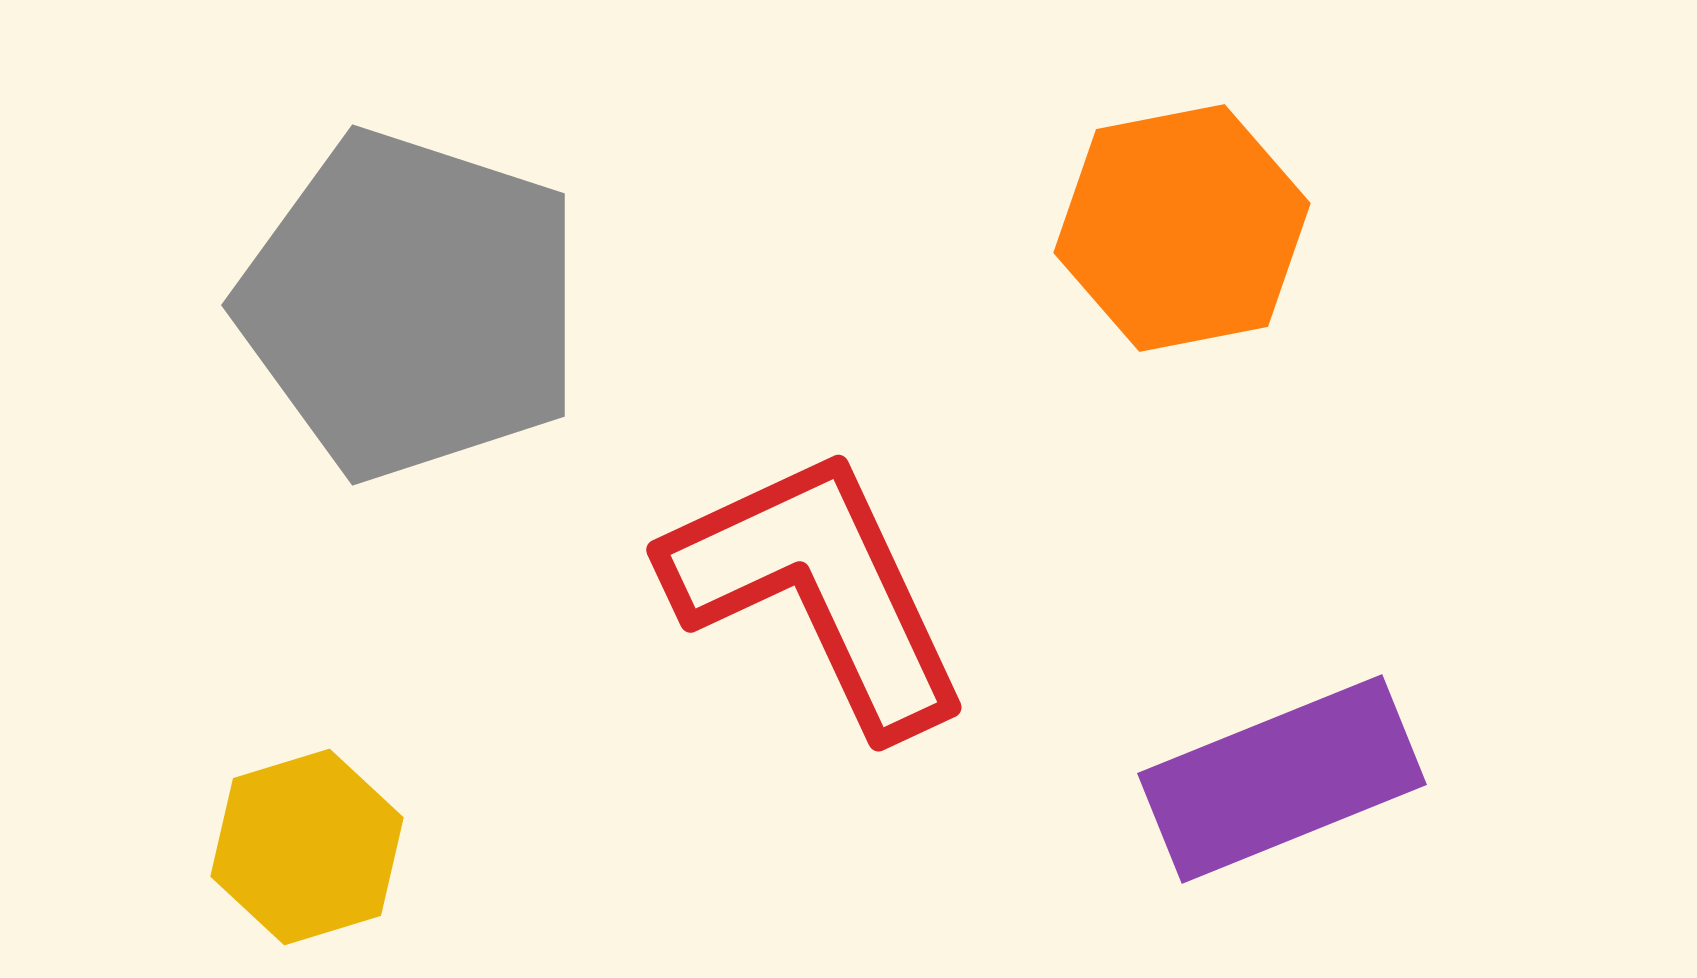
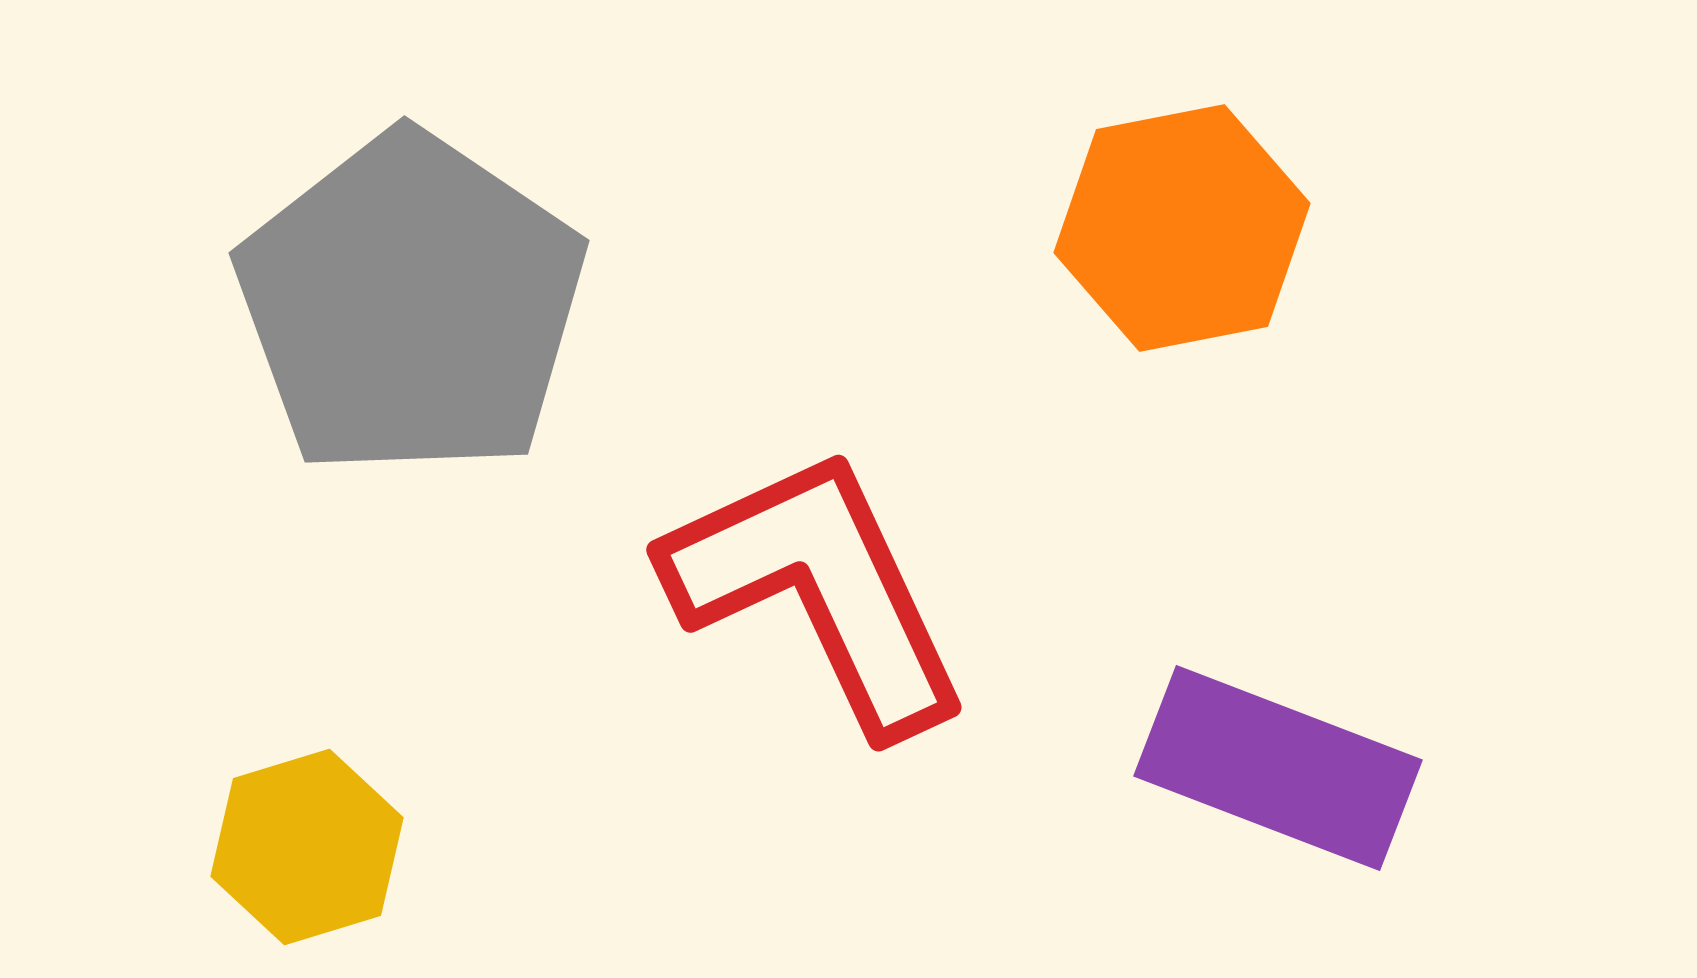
gray pentagon: rotated 16 degrees clockwise
purple rectangle: moved 4 px left, 11 px up; rotated 43 degrees clockwise
